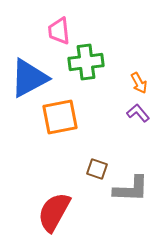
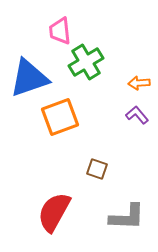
pink trapezoid: moved 1 px right
green cross: rotated 24 degrees counterclockwise
blue triangle: rotated 9 degrees clockwise
orange arrow: rotated 115 degrees clockwise
purple L-shape: moved 1 px left, 2 px down
orange square: rotated 9 degrees counterclockwise
gray L-shape: moved 4 px left, 28 px down
